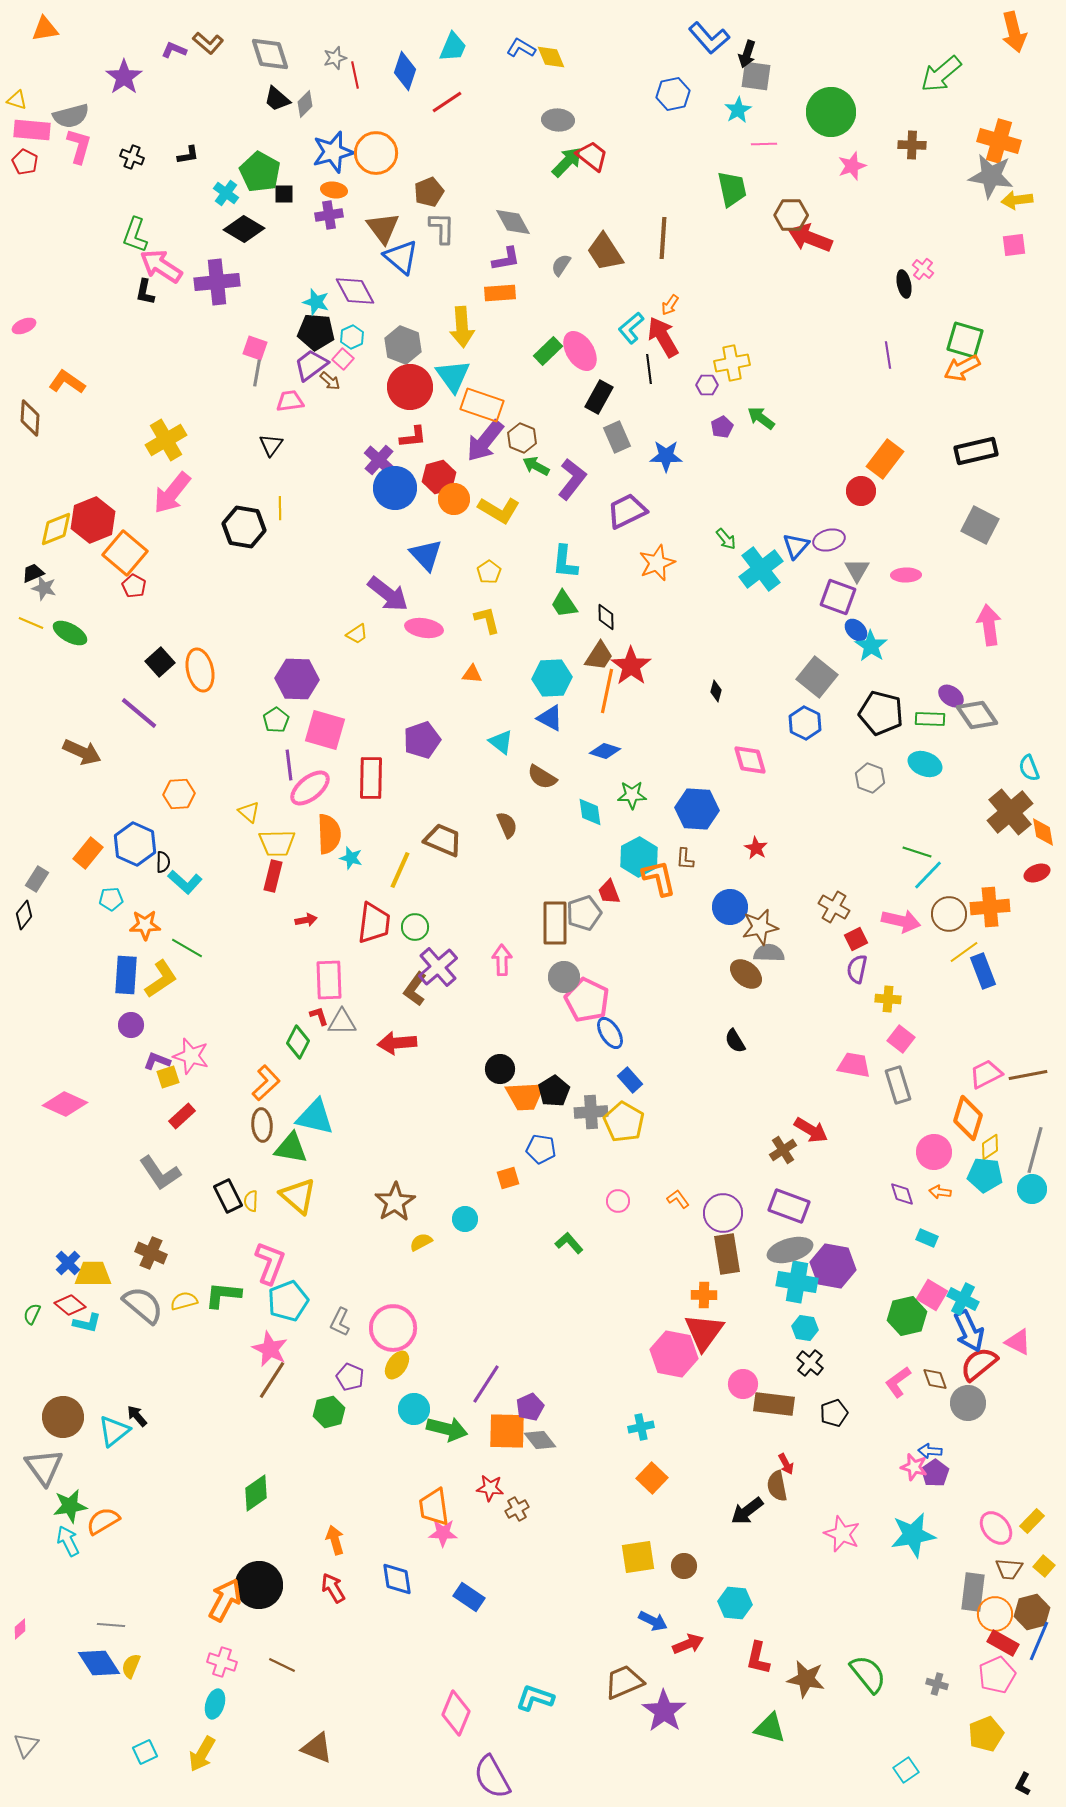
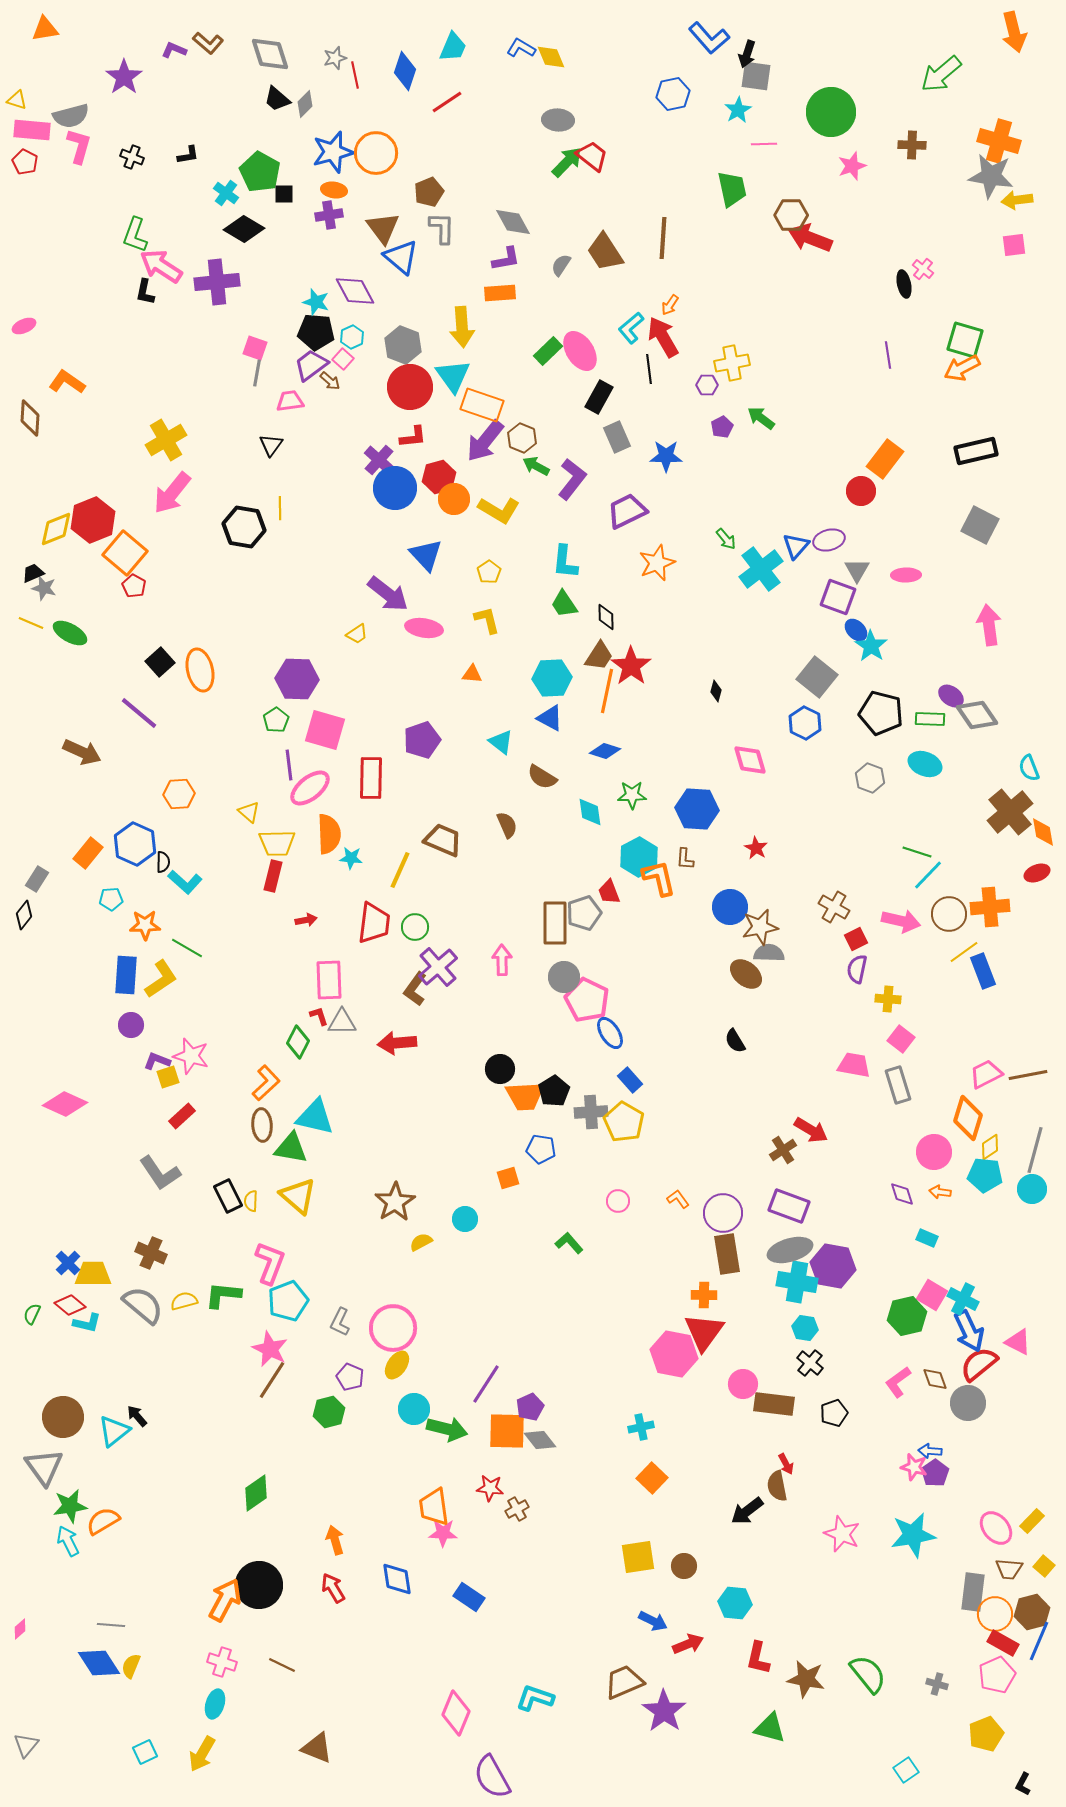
cyan star at (351, 858): rotated 10 degrees counterclockwise
